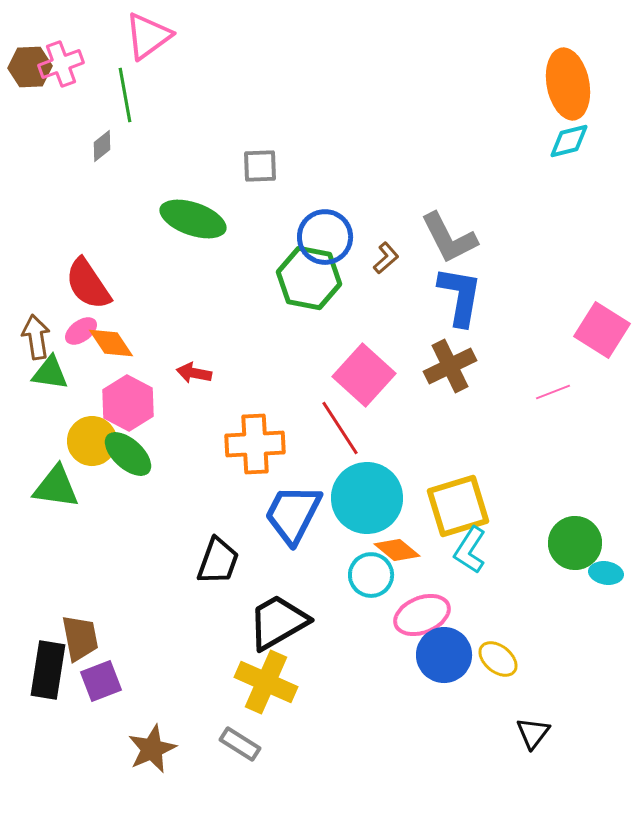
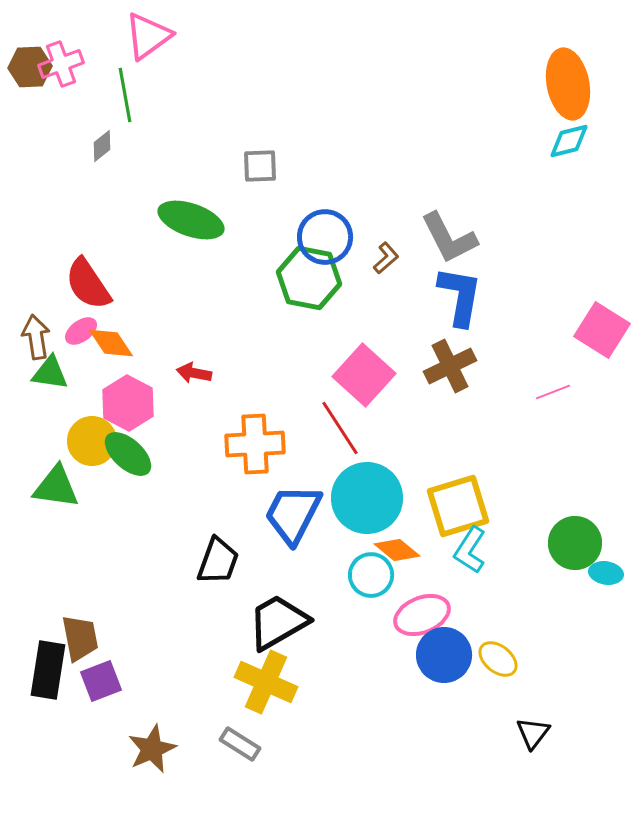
green ellipse at (193, 219): moved 2 px left, 1 px down
